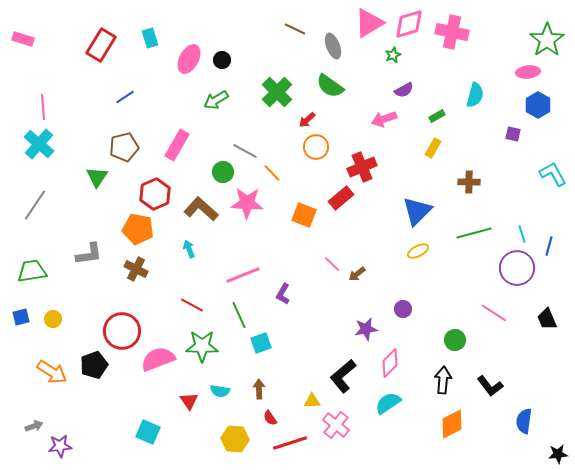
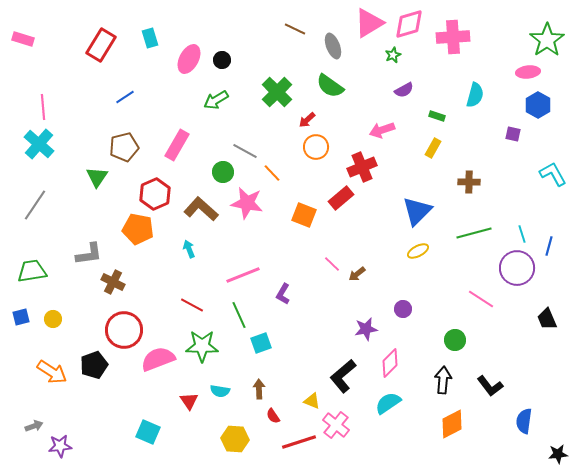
pink cross at (452, 32): moved 1 px right, 5 px down; rotated 16 degrees counterclockwise
green rectangle at (437, 116): rotated 49 degrees clockwise
pink arrow at (384, 119): moved 2 px left, 11 px down
pink star at (247, 203): rotated 8 degrees clockwise
brown cross at (136, 269): moved 23 px left, 13 px down
pink line at (494, 313): moved 13 px left, 14 px up
red circle at (122, 331): moved 2 px right, 1 px up
yellow triangle at (312, 401): rotated 24 degrees clockwise
red semicircle at (270, 418): moved 3 px right, 2 px up
red line at (290, 443): moved 9 px right, 1 px up
